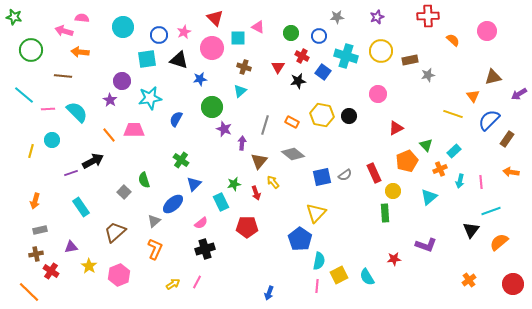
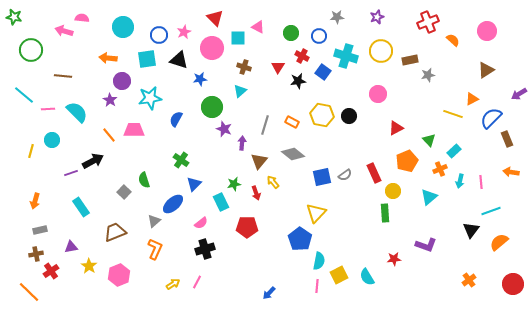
red cross at (428, 16): moved 6 px down; rotated 20 degrees counterclockwise
orange arrow at (80, 52): moved 28 px right, 6 px down
brown triangle at (493, 77): moved 7 px left, 7 px up; rotated 18 degrees counterclockwise
orange triangle at (473, 96): moved 1 px left, 3 px down; rotated 40 degrees clockwise
blue semicircle at (489, 120): moved 2 px right, 2 px up
brown rectangle at (507, 139): rotated 56 degrees counterclockwise
green triangle at (426, 145): moved 3 px right, 5 px up
brown trapezoid at (115, 232): rotated 20 degrees clockwise
red cross at (51, 271): rotated 21 degrees clockwise
blue arrow at (269, 293): rotated 24 degrees clockwise
